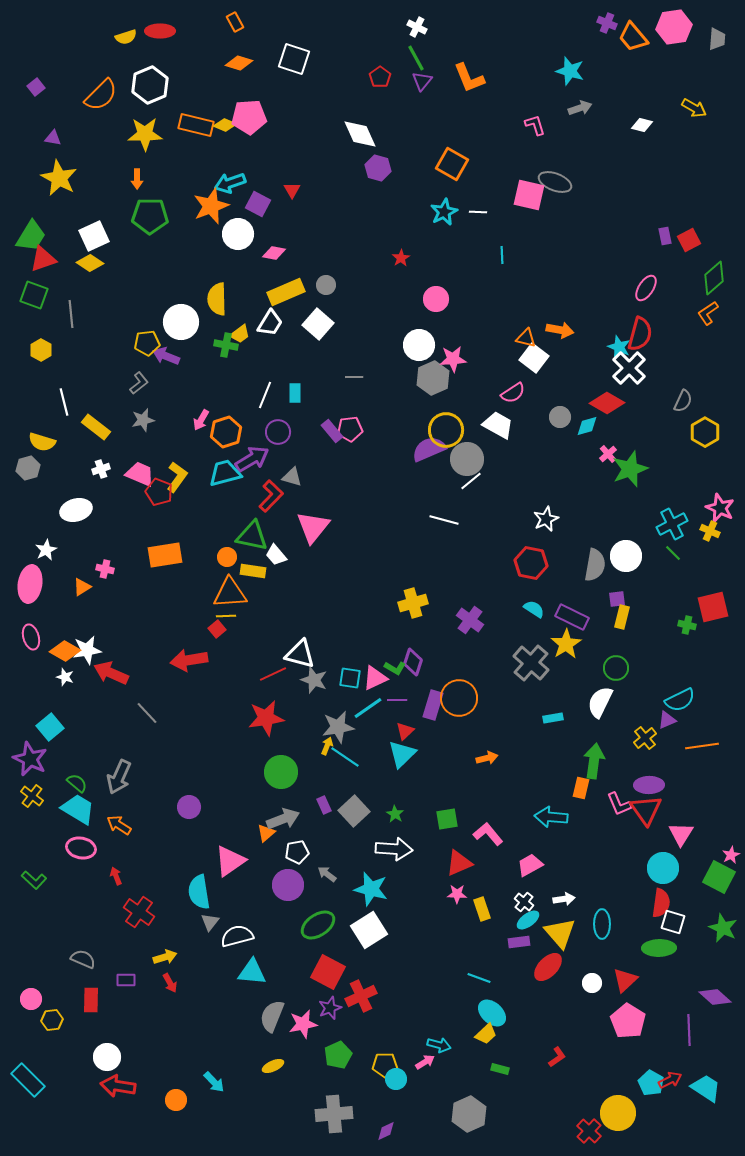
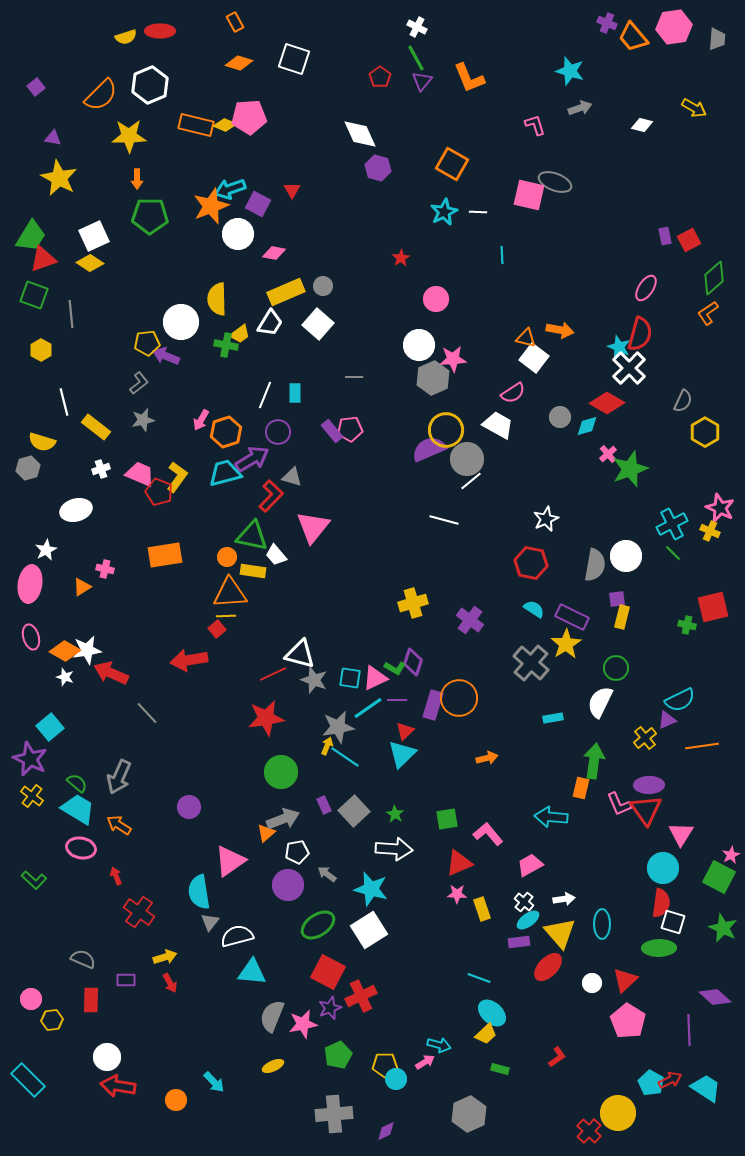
yellow star at (145, 134): moved 16 px left, 2 px down
cyan arrow at (230, 183): moved 6 px down
gray circle at (326, 285): moved 3 px left, 1 px down
